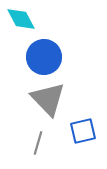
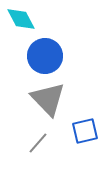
blue circle: moved 1 px right, 1 px up
blue square: moved 2 px right
gray line: rotated 25 degrees clockwise
